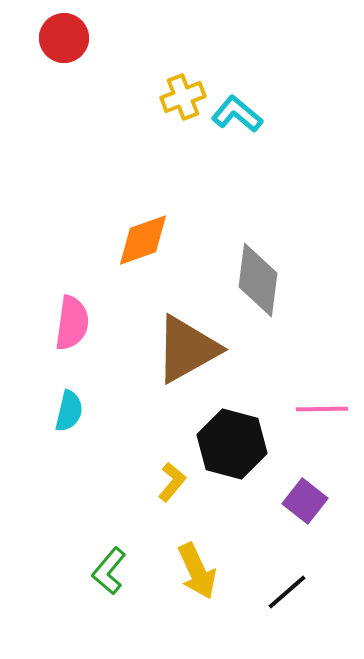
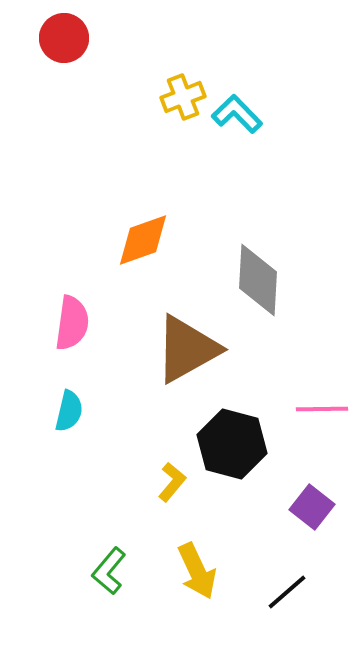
cyan L-shape: rotated 6 degrees clockwise
gray diamond: rotated 4 degrees counterclockwise
purple square: moved 7 px right, 6 px down
